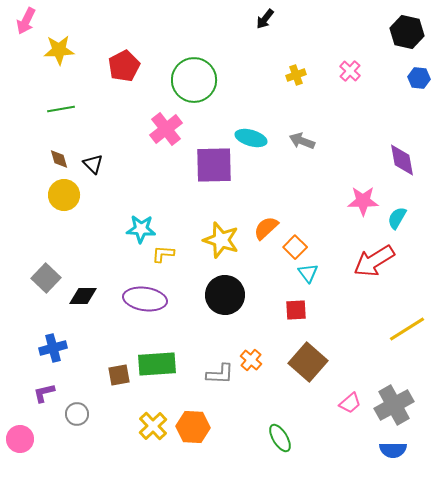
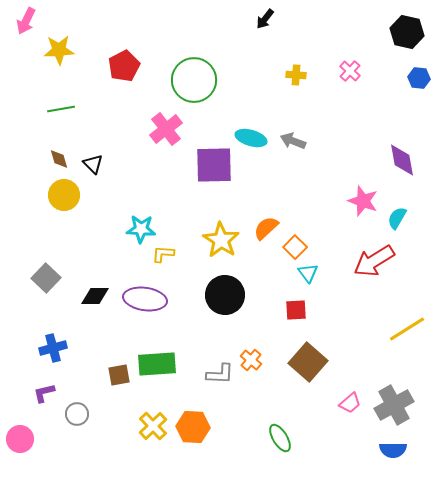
yellow cross at (296, 75): rotated 24 degrees clockwise
gray arrow at (302, 141): moved 9 px left
pink star at (363, 201): rotated 20 degrees clockwise
yellow star at (221, 240): rotated 15 degrees clockwise
black diamond at (83, 296): moved 12 px right
